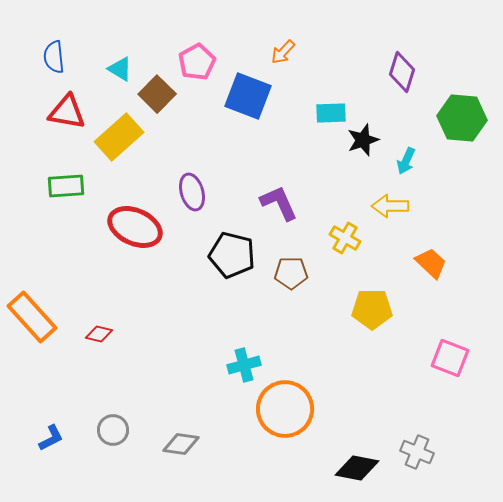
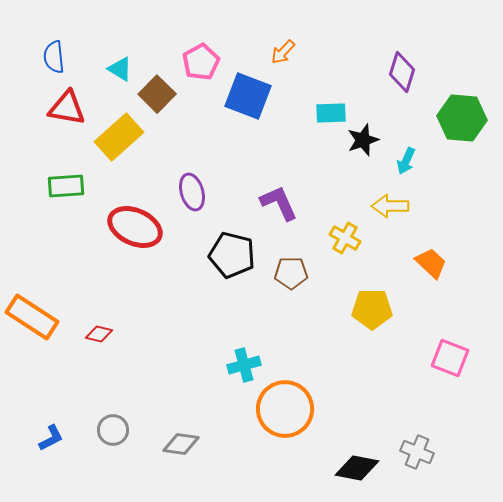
pink pentagon: moved 4 px right
red triangle: moved 4 px up
orange rectangle: rotated 15 degrees counterclockwise
